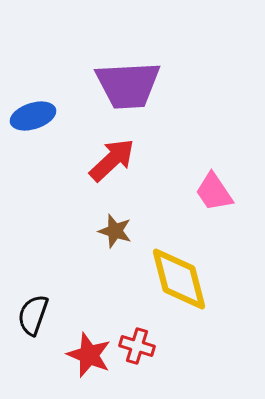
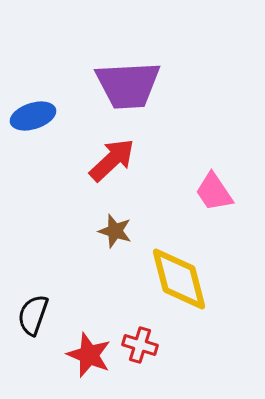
red cross: moved 3 px right, 1 px up
